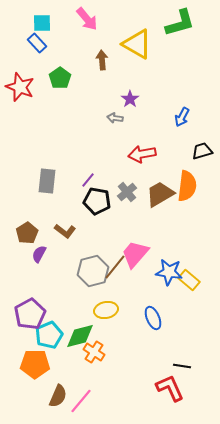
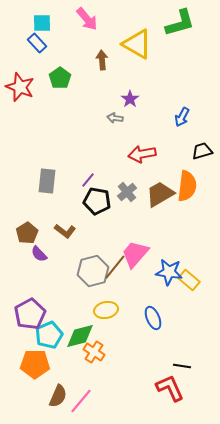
purple semicircle: rotated 72 degrees counterclockwise
